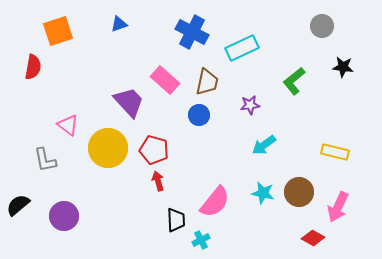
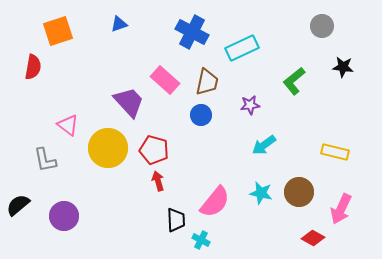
blue circle: moved 2 px right
cyan star: moved 2 px left
pink arrow: moved 3 px right, 2 px down
cyan cross: rotated 36 degrees counterclockwise
